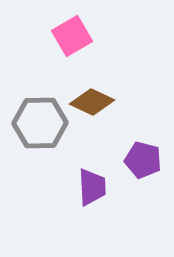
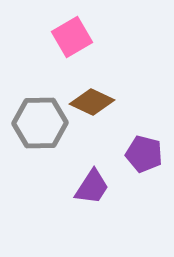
pink square: moved 1 px down
purple pentagon: moved 1 px right, 6 px up
purple trapezoid: rotated 36 degrees clockwise
